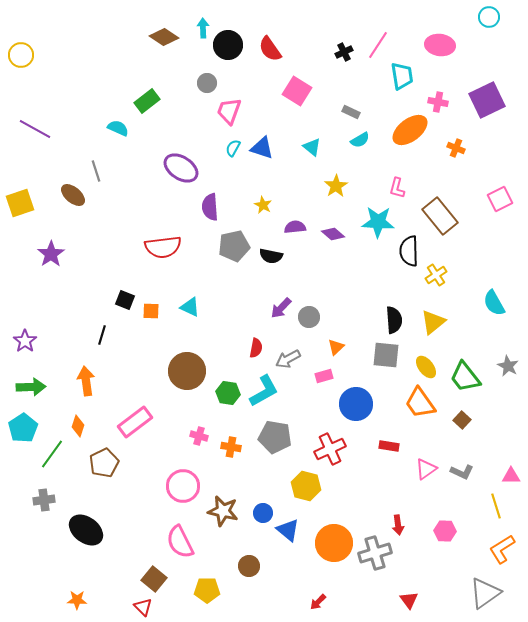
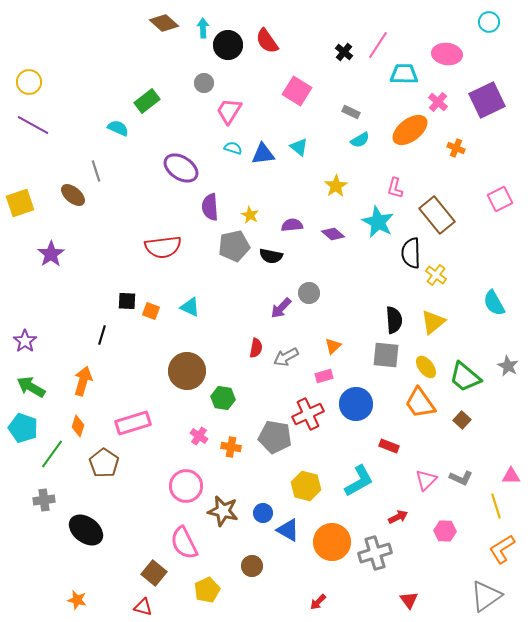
cyan circle at (489, 17): moved 5 px down
brown diamond at (164, 37): moved 14 px up; rotated 8 degrees clockwise
pink ellipse at (440, 45): moved 7 px right, 9 px down
red semicircle at (270, 49): moved 3 px left, 8 px up
black cross at (344, 52): rotated 24 degrees counterclockwise
yellow circle at (21, 55): moved 8 px right, 27 px down
cyan trapezoid at (402, 76): moved 2 px right, 2 px up; rotated 80 degrees counterclockwise
gray circle at (207, 83): moved 3 px left
pink cross at (438, 102): rotated 30 degrees clockwise
pink trapezoid at (229, 111): rotated 12 degrees clockwise
purple line at (35, 129): moved 2 px left, 4 px up
cyan triangle at (312, 147): moved 13 px left
cyan semicircle at (233, 148): rotated 78 degrees clockwise
blue triangle at (262, 148): moved 1 px right, 6 px down; rotated 25 degrees counterclockwise
pink L-shape at (397, 188): moved 2 px left
yellow star at (263, 205): moved 13 px left, 10 px down
brown rectangle at (440, 216): moved 3 px left, 1 px up
cyan star at (378, 222): rotated 24 degrees clockwise
purple semicircle at (295, 227): moved 3 px left, 2 px up
black semicircle at (409, 251): moved 2 px right, 2 px down
yellow cross at (436, 275): rotated 20 degrees counterclockwise
black square at (125, 300): moved 2 px right, 1 px down; rotated 18 degrees counterclockwise
orange square at (151, 311): rotated 18 degrees clockwise
gray circle at (309, 317): moved 24 px up
orange triangle at (336, 347): moved 3 px left, 1 px up
gray arrow at (288, 359): moved 2 px left, 2 px up
green trapezoid at (465, 377): rotated 12 degrees counterclockwise
orange arrow at (86, 381): moved 3 px left; rotated 24 degrees clockwise
green arrow at (31, 387): rotated 148 degrees counterclockwise
cyan L-shape at (264, 391): moved 95 px right, 90 px down
green hexagon at (228, 393): moved 5 px left, 5 px down
pink rectangle at (135, 422): moved 2 px left, 1 px down; rotated 20 degrees clockwise
cyan pentagon at (23, 428): rotated 20 degrees counterclockwise
pink cross at (199, 436): rotated 18 degrees clockwise
red rectangle at (389, 446): rotated 12 degrees clockwise
red cross at (330, 449): moved 22 px left, 35 px up
brown pentagon at (104, 463): rotated 12 degrees counterclockwise
pink triangle at (426, 469): moved 11 px down; rotated 10 degrees counterclockwise
gray L-shape at (462, 472): moved 1 px left, 6 px down
pink circle at (183, 486): moved 3 px right
red arrow at (398, 525): moved 8 px up; rotated 108 degrees counterclockwise
blue triangle at (288, 530): rotated 10 degrees counterclockwise
pink semicircle at (180, 542): moved 4 px right, 1 px down
orange circle at (334, 543): moved 2 px left, 1 px up
brown circle at (249, 566): moved 3 px right
brown square at (154, 579): moved 6 px up
yellow pentagon at (207, 590): rotated 25 degrees counterclockwise
gray triangle at (485, 593): moved 1 px right, 3 px down
orange star at (77, 600): rotated 12 degrees clockwise
red triangle at (143, 607): rotated 30 degrees counterclockwise
